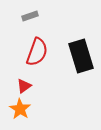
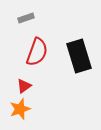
gray rectangle: moved 4 px left, 2 px down
black rectangle: moved 2 px left
orange star: rotated 20 degrees clockwise
